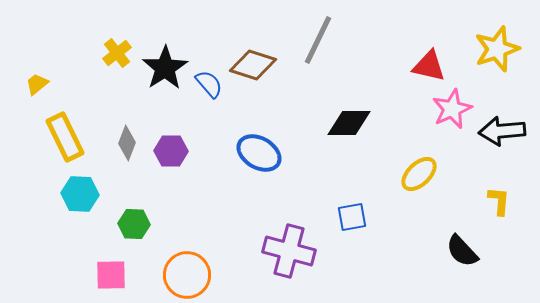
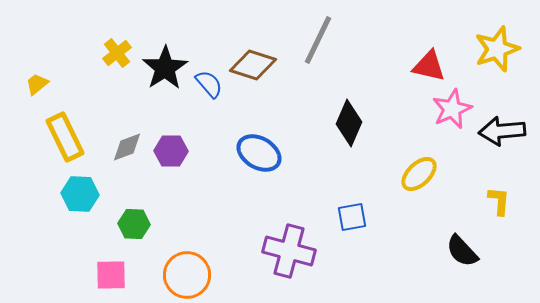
black diamond: rotated 66 degrees counterclockwise
gray diamond: moved 4 px down; rotated 48 degrees clockwise
